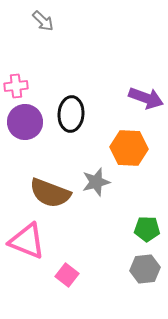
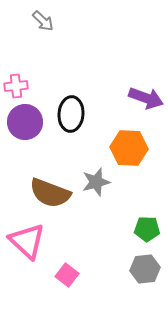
pink triangle: rotated 21 degrees clockwise
